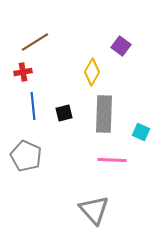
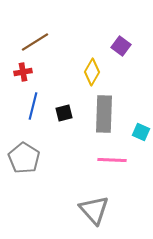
blue line: rotated 20 degrees clockwise
gray pentagon: moved 2 px left, 2 px down; rotated 8 degrees clockwise
